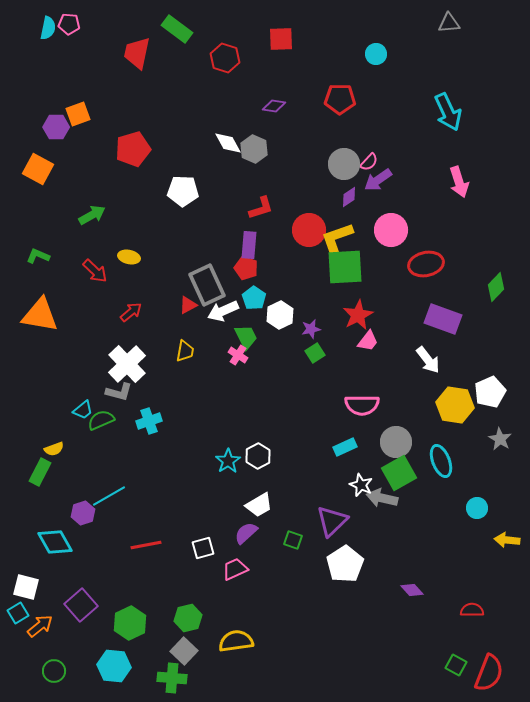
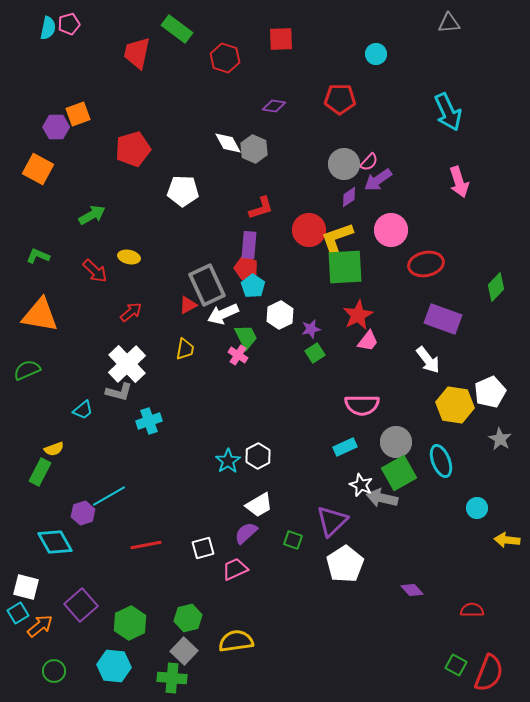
pink pentagon at (69, 24): rotated 20 degrees counterclockwise
cyan pentagon at (254, 298): moved 1 px left, 12 px up
white arrow at (223, 311): moved 3 px down
yellow trapezoid at (185, 351): moved 2 px up
green semicircle at (101, 420): moved 74 px left, 50 px up
